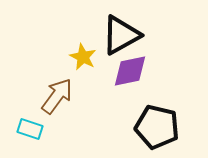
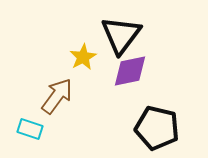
black triangle: rotated 24 degrees counterclockwise
yellow star: rotated 16 degrees clockwise
black pentagon: moved 1 px down
